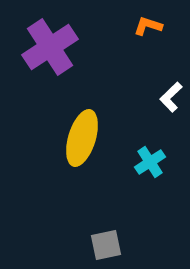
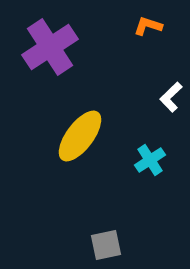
yellow ellipse: moved 2 px left, 2 px up; rotated 20 degrees clockwise
cyan cross: moved 2 px up
